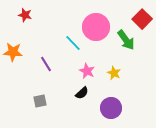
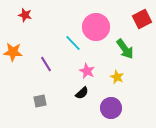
red square: rotated 18 degrees clockwise
green arrow: moved 1 px left, 9 px down
yellow star: moved 3 px right, 4 px down
